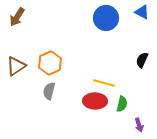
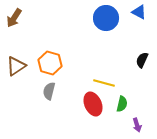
blue triangle: moved 3 px left
brown arrow: moved 3 px left, 1 px down
orange hexagon: rotated 20 degrees counterclockwise
red ellipse: moved 2 px left, 3 px down; rotated 65 degrees clockwise
purple arrow: moved 2 px left
